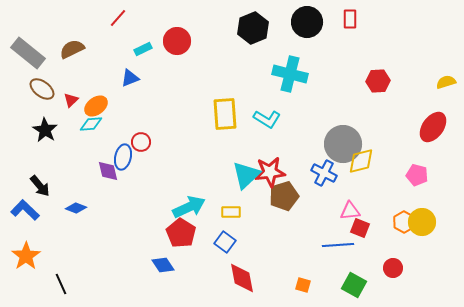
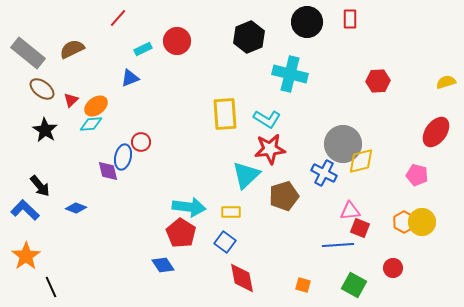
black hexagon at (253, 28): moved 4 px left, 9 px down
red ellipse at (433, 127): moved 3 px right, 5 px down
red star at (270, 172): moved 23 px up
cyan arrow at (189, 207): rotated 32 degrees clockwise
black line at (61, 284): moved 10 px left, 3 px down
